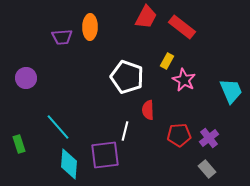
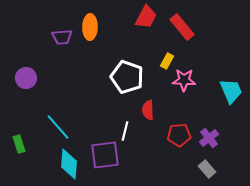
red rectangle: rotated 12 degrees clockwise
pink star: rotated 25 degrees counterclockwise
